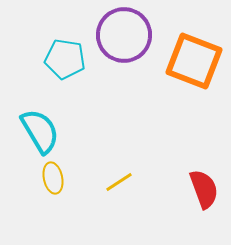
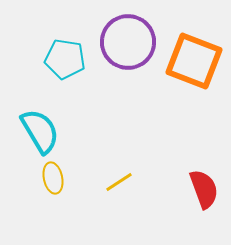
purple circle: moved 4 px right, 7 px down
